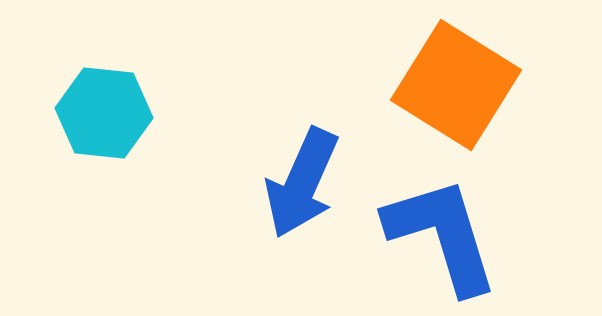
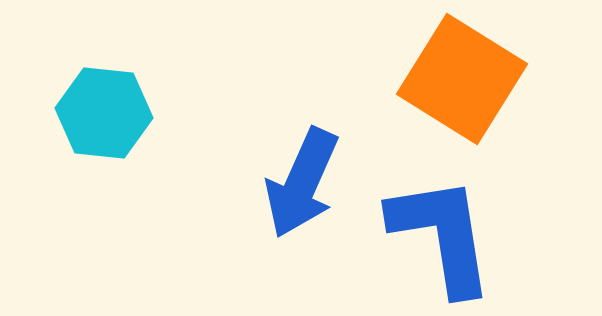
orange square: moved 6 px right, 6 px up
blue L-shape: rotated 8 degrees clockwise
